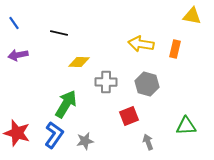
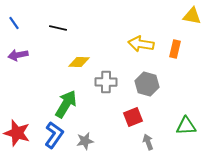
black line: moved 1 px left, 5 px up
red square: moved 4 px right, 1 px down
